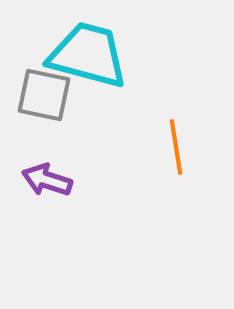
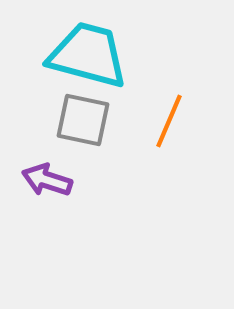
gray square: moved 39 px right, 25 px down
orange line: moved 7 px left, 26 px up; rotated 32 degrees clockwise
